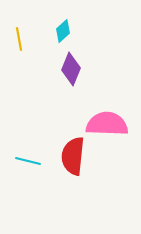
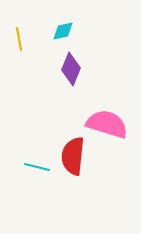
cyan diamond: rotated 30 degrees clockwise
pink semicircle: rotated 15 degrees clockwise
cyan line: moved 9 px right, 6 px down
